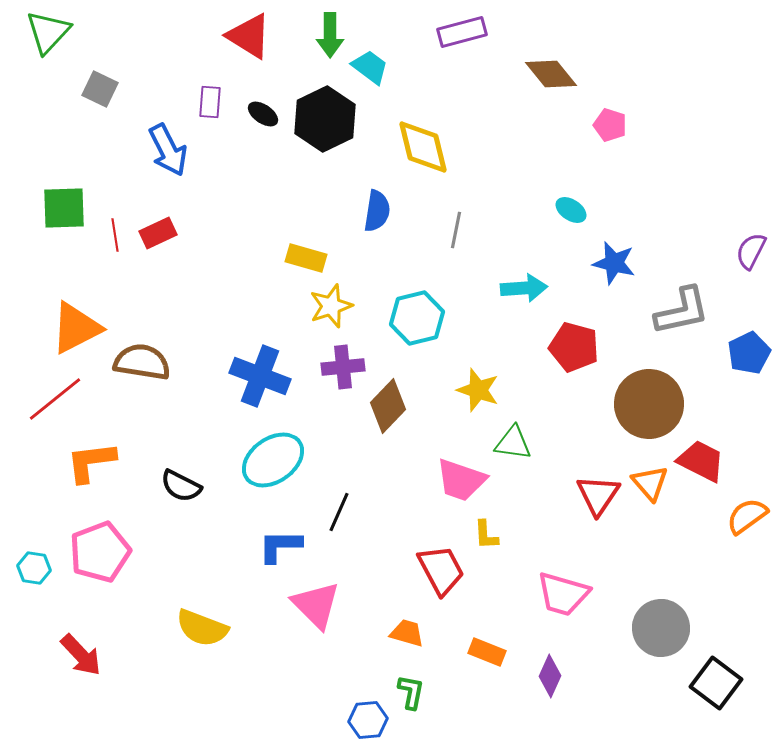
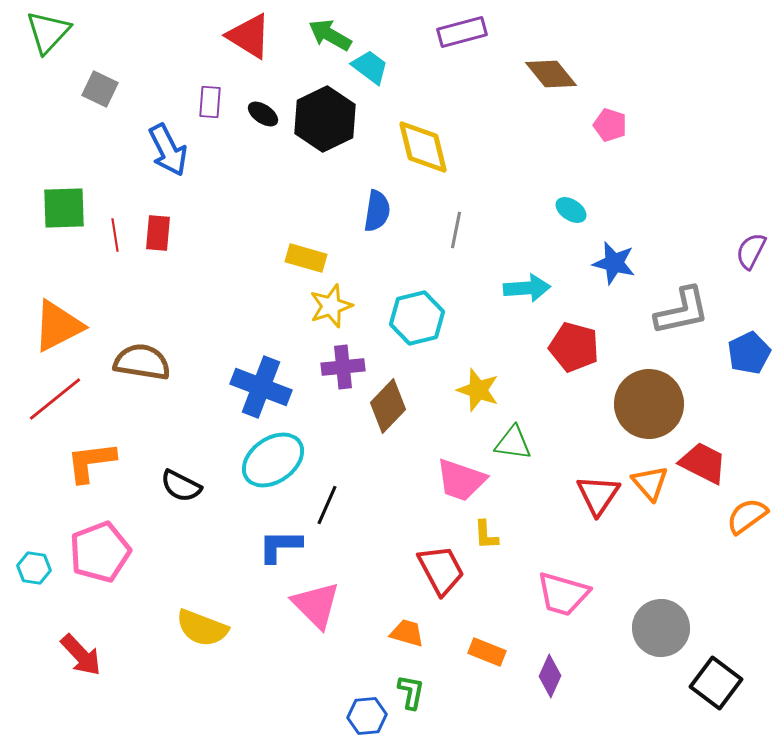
green arrow at (330, 35): rotated 120 degrees clockwise
red rectangle at (158, 233): rotated 60 degrees counterclockwise
cyan arrow at (524, 288): moved 3 px right
orange triangle at (76, 328): moved 18 px left, 2 px up
blue cross at (260, 376): moved 1 px right, 11 px down
red trapezoid at (701, 461): moved 2 px right, 2 px down
black line at (339, 512): moved 12 px left, 7 px up
blue hexagon at (368, 720): moved 1 px left, 4 px up
